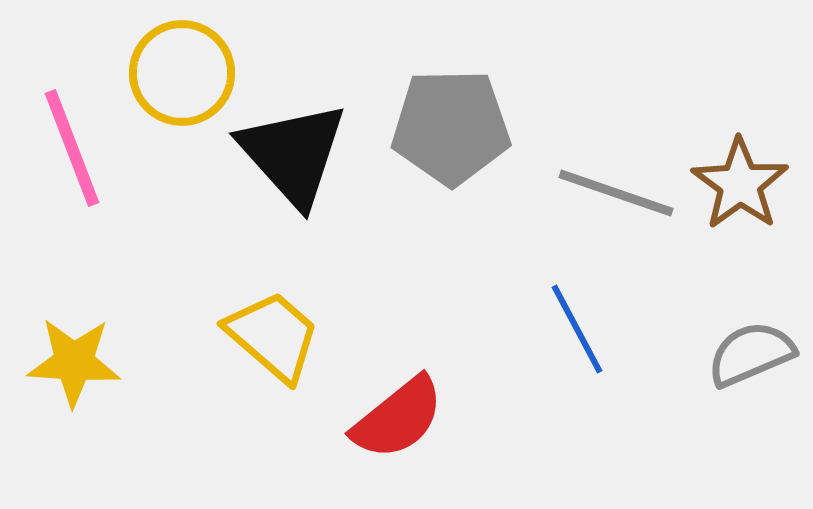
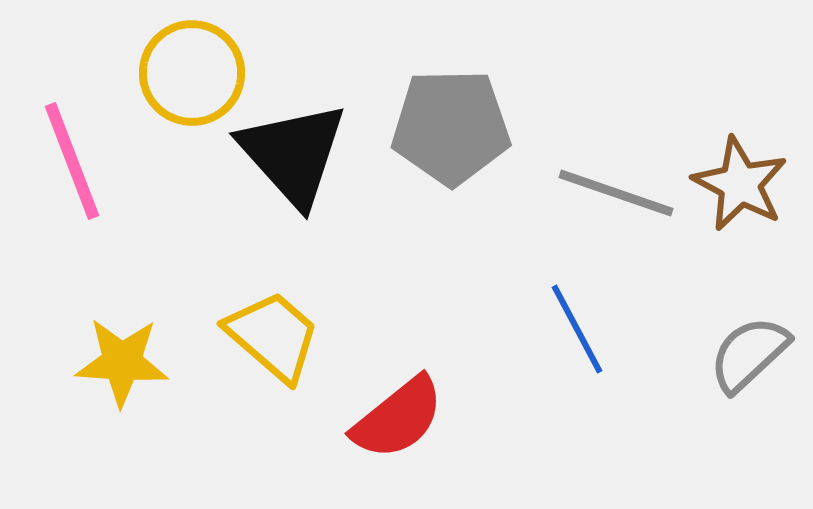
yellow circle: moved 10 px right
pink line: moved 13 px down
brown star: rotated 8 degrees counterclockwise
gray semicircle: moved 2 px left; rotated 20 degrees counterclockwise
yellow star: moved 48 px right
